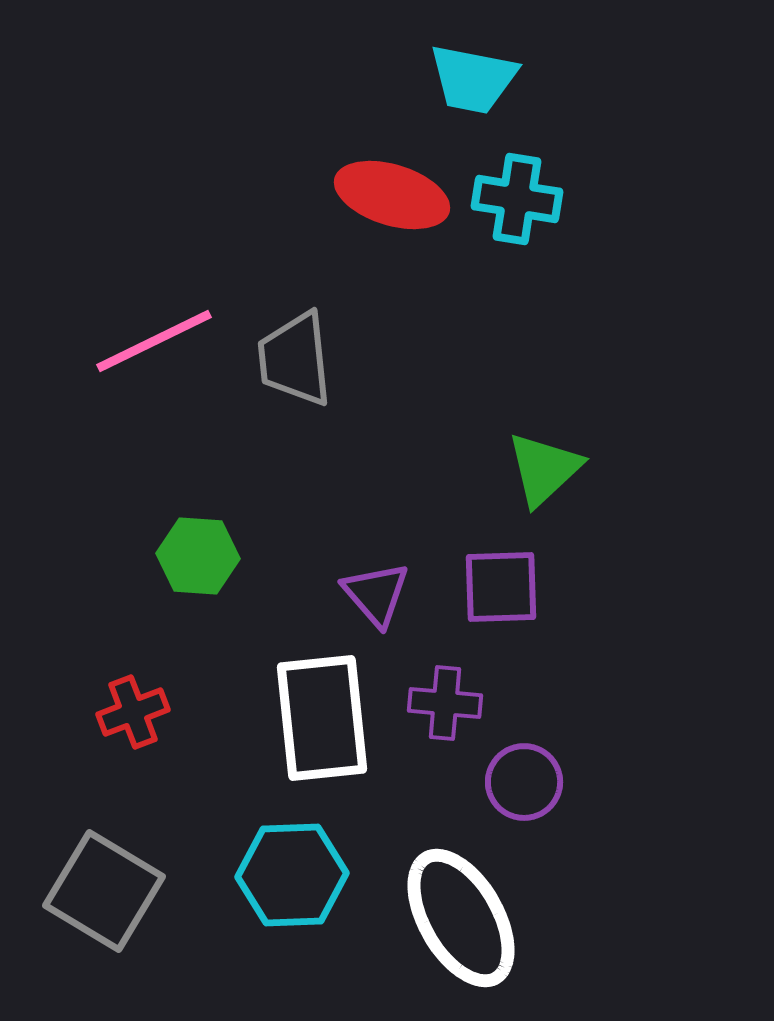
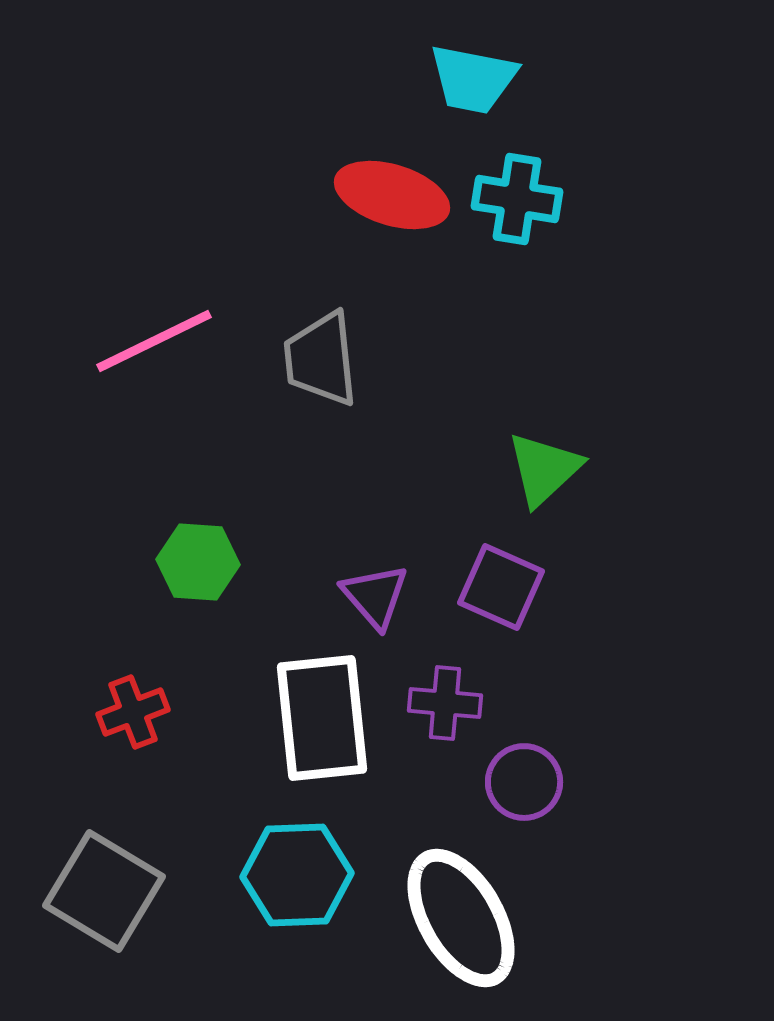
gray trapezoid: moved 26 px right
green hexagon: moved 6 px down
purple square: rotated 26 degrees clockwise
purple triangle: moved 1 px left, 2 px down
cyan hexagon: moved 5 px right
